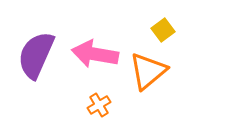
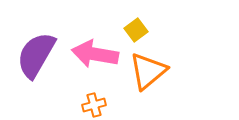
yellow square: moved 27 px left
purple semicircle: rotated 6 degrees clockwise
orange cross: moved 5 px left; rotated 15 degrees clockwise
